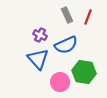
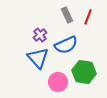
purple cross: rotated 24 degrees clockwise
blue triangle: moved 1 px up
pink circle: moved 2 px left
